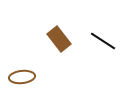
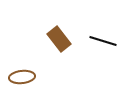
black line: rotated 16 degrees counterclockwise
